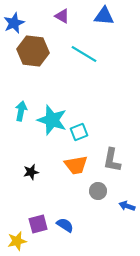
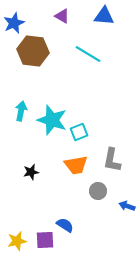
cyan line: moved 4 px right
purple square: moved 7 px right, 16 px down; rotated 12 degrees clockwise
